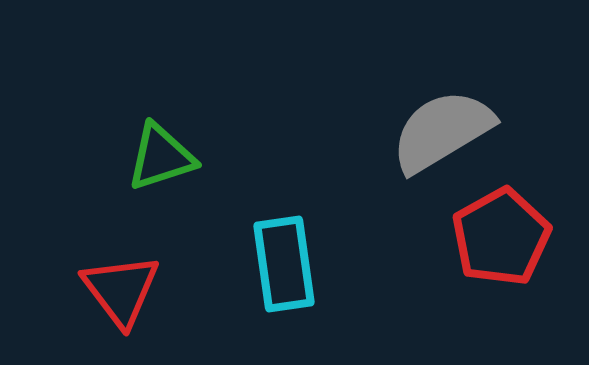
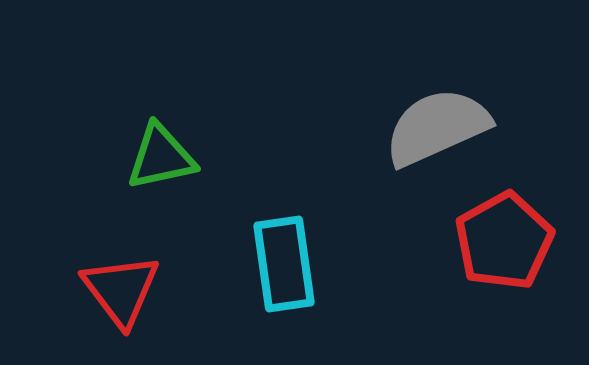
gray semicircle: moved 5 px left, 4 px up; rotated 7 degrees clockwise
green triangle: rotated 6 degrees clockwise
red pentagon: moved 3 px right, 4 px down
